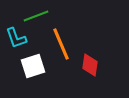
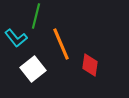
green line: rotated 55 degrees counterclockwise
cyan L-shape: rotated 20 degrees counterclockwise
white square: moved 3 px down; rotated 20 degrees counterclockwise
